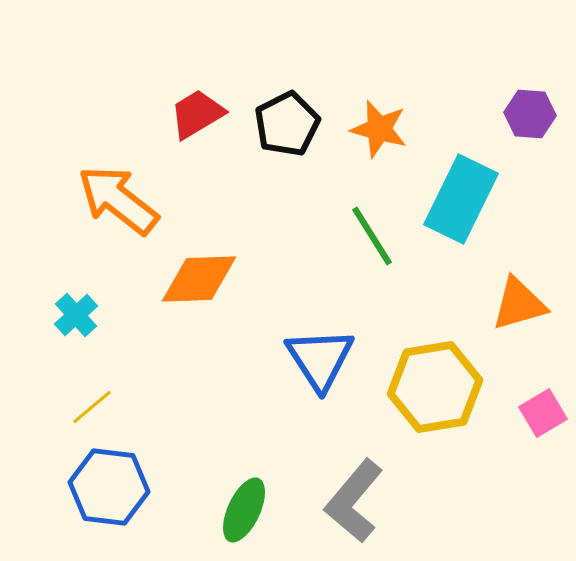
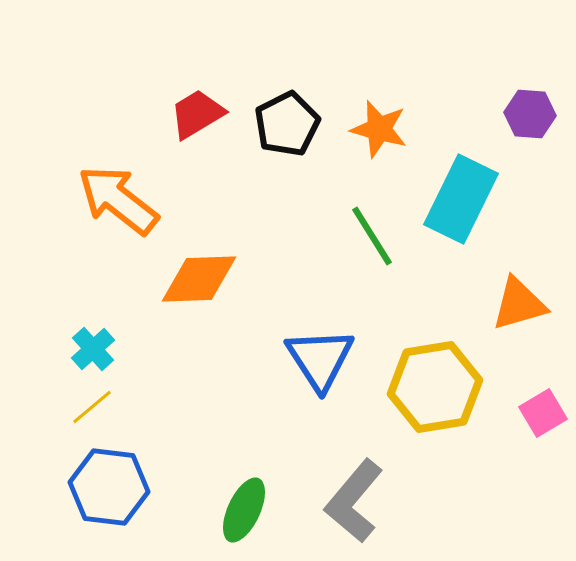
cyan cross: moved 17 px right, 34 px down
